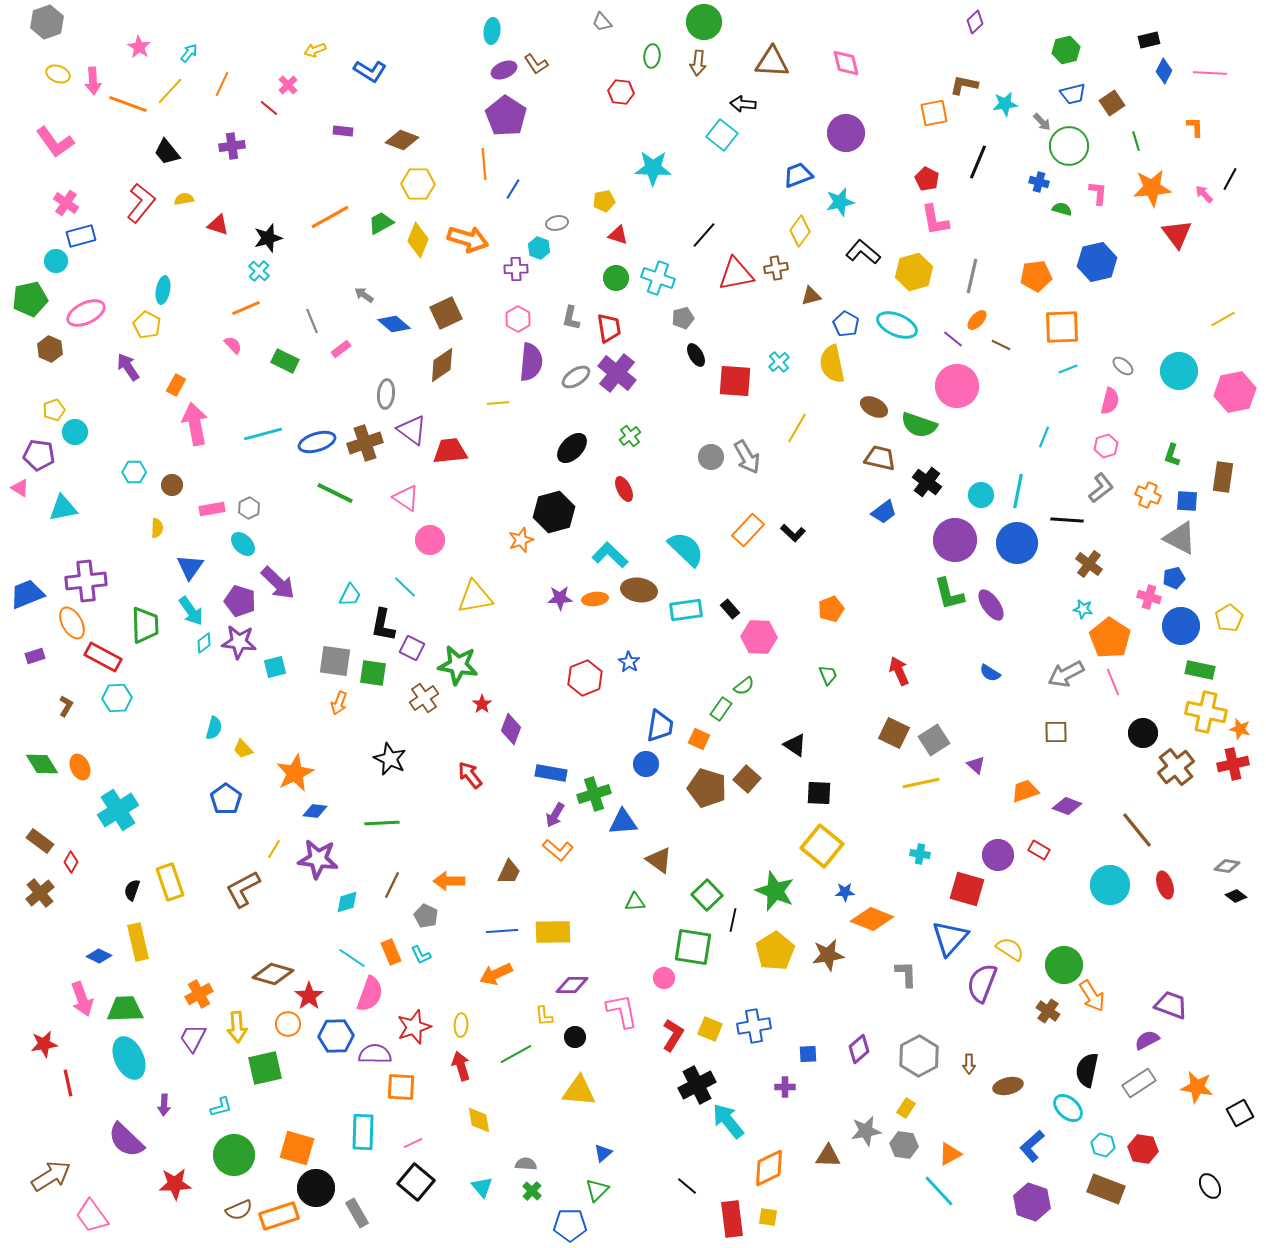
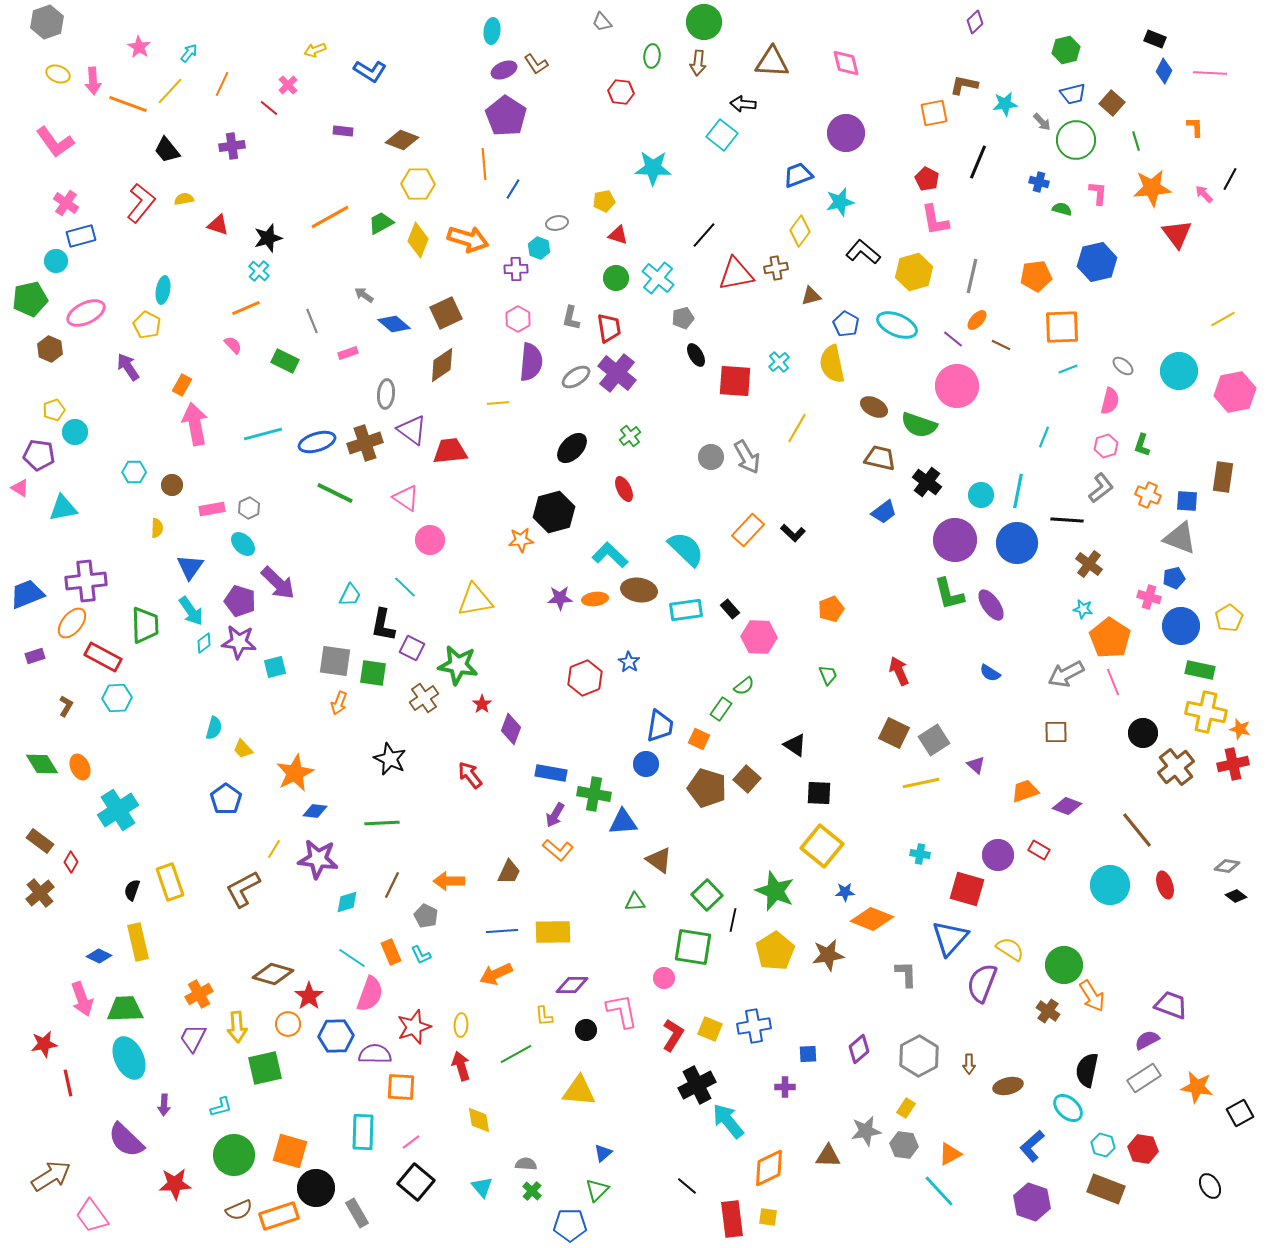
black rectangle at (1149, 40): moved 6 px right, 1 px up; rotated 35 degrees clockwise
brown square at (1112, 103): rotated 15 degrees counterclockwise
green circle at (1069, 146): moved 7 px right, 6 px up
black trapezoid at (167, 152): moved 2 px up
cyan cross at (658, 278): rotated 20 degrees clockwise
pink rectangle at (341, 349): moved 7 px right, 4 px down; rotated 18 degrees clockwise
orange rectangle at (176, 385): moved 6 px right
green L-shape at (1172, 455): moved 30 px left, 10 px up
gray triangle at (1180, 538): rotated 6 degrees counterclockwise
orange star at (521, 540): rotated 15 degrees clockwise
yellow triangle at (475, 597): moved 3 px down
orange ellipse at (72, 623): rotated 68 degrees clockwise
green cross at (594, 794): rotated 28 degrees clockwise
black circle at (575, 1037): moved 11 px right, 7 px up
gray rectangle at (1139, 1083): moved 5 px right, 5 px up
pink line at (413, 1143): moved 2 px left, 1 px up; rotated 12 degrees counterclockwise
orange square at (297, 1148): moved 7 px left, 3 px down
